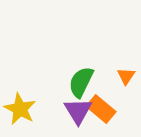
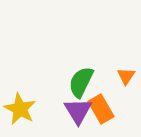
orange rectangle: rotated 20 degrees clockwise
